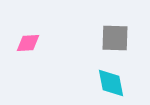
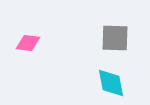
pink diamond: rotated 10 degrees clockwise
